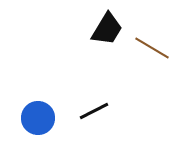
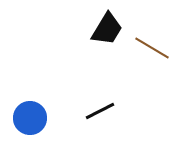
black line: moved 6 px right
blue circle: moved 8 px left
